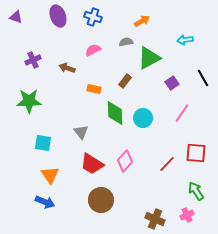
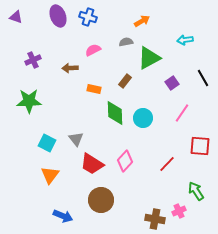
blue cross: moved 5 px left
brown arrow: moved 3 px right; rotated 21 degrees counterclockwise
gray triangle: moved 5 px left, 7 px down
cyan square: moved 4 px right; rotated 18 degrees clockwise
red square: moved 4 px right, 7 px up
orange triangle: rotated 12 degrees clockwise
blue arrow: moved 18 px right, 14 px down
pink cross: moved 8 px left, 4 px up
brown cross: rotated 12 degrees counterclockwise
